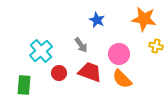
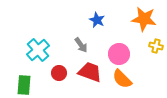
cyan cross: moved 3 px left, 1 px up
